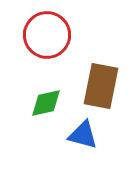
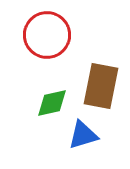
green diamond: moved 6 px right
blue triangle: rotated 32 degrees counterclockwise
